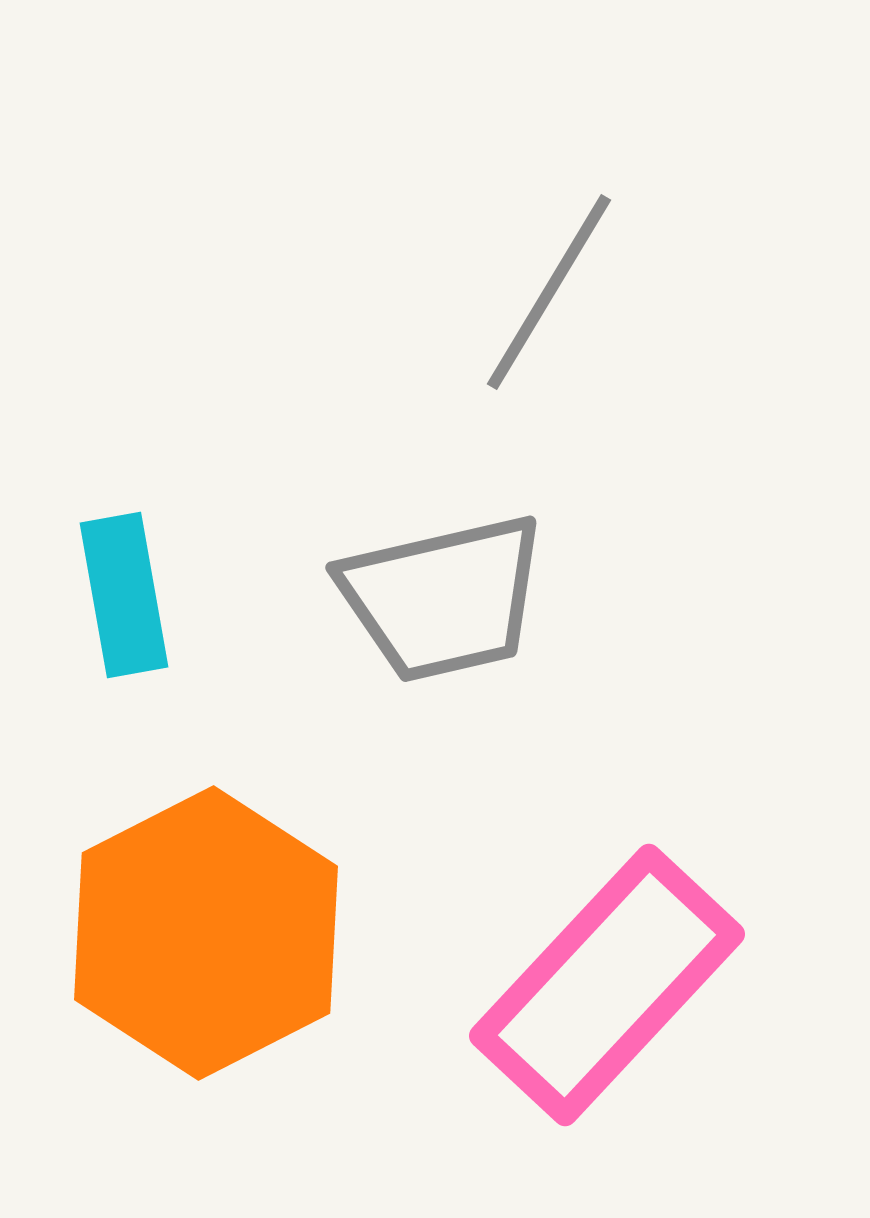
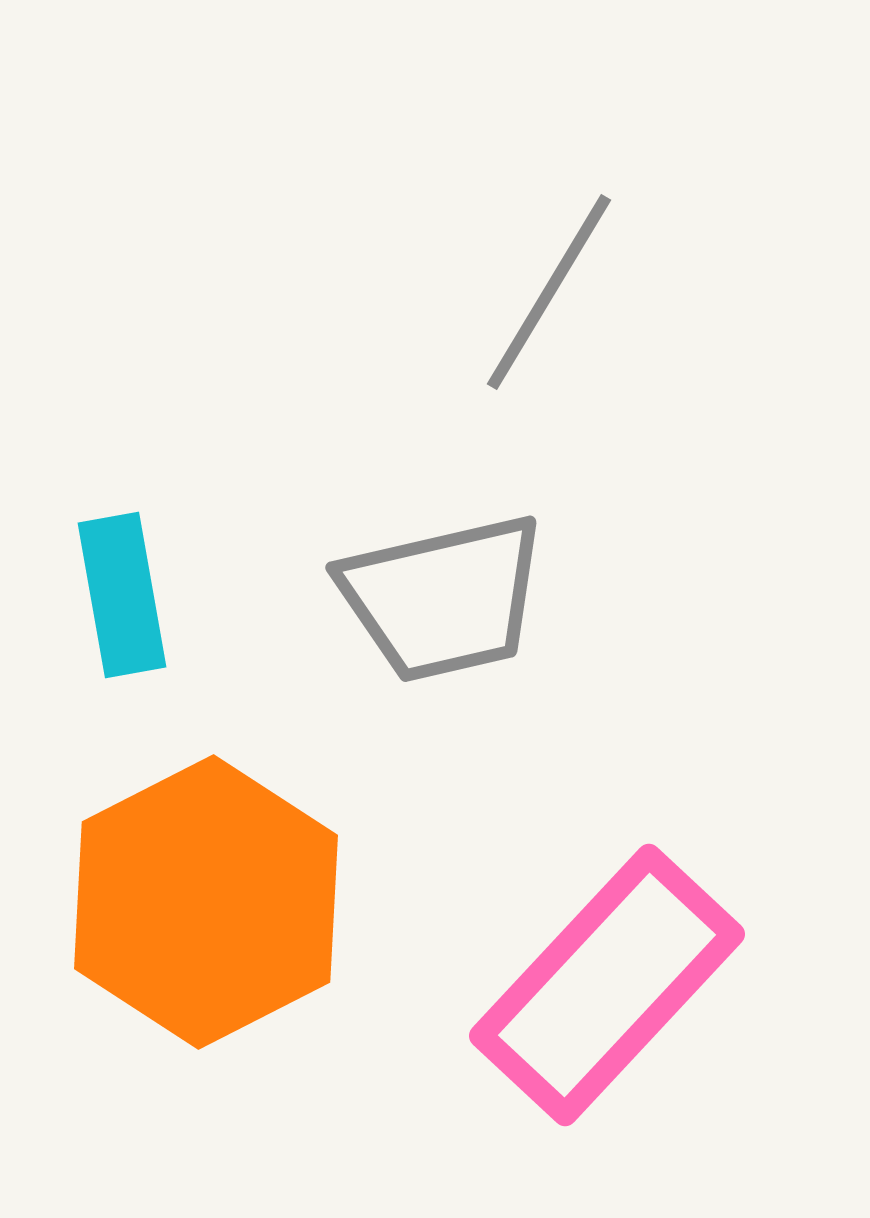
cyan rectangle: moved 2 px left
orange hexagon: moved 31 px up
